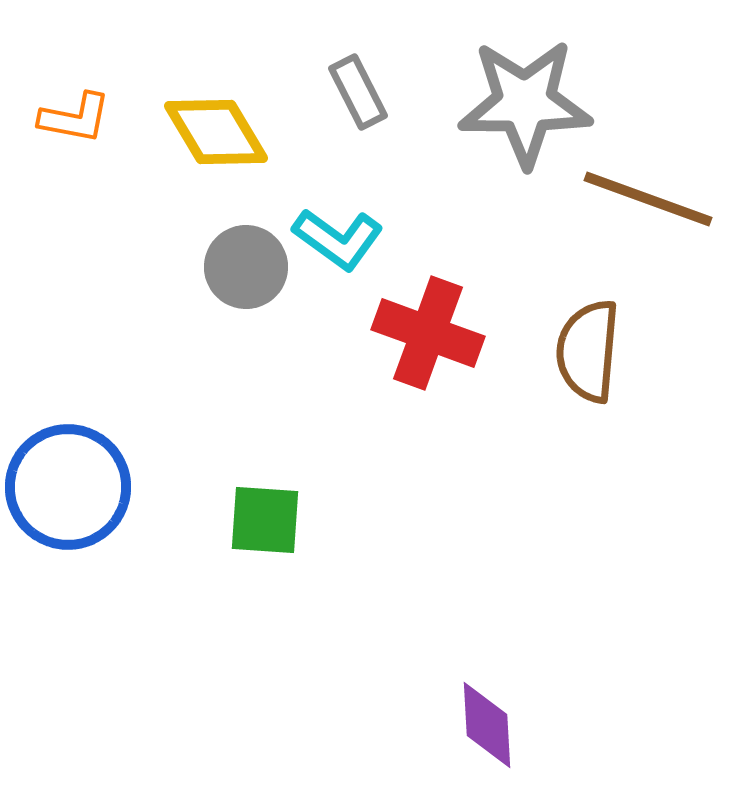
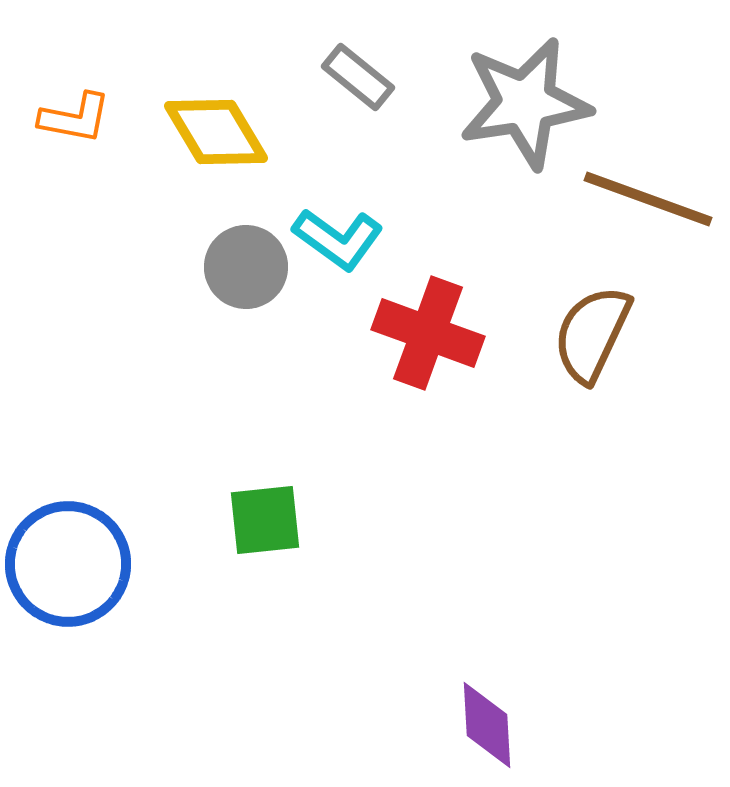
gray rectangle: moved 15 px up; rotated 24 degrees counterclockwise
gray star: rotated 9 degrees counterclockwise
brown semicircle: moved 4 px right, 17 px up; rotated 20 degrees clockwise
blue circle: moved 77 px down
green square: rotated 10 degrees counterclockwise
